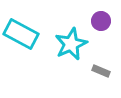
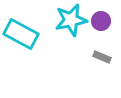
cyan star: moved 24 px up; rotated 12 degrees clockwise
gray rectangle: moved 1 px right, 14 px up
